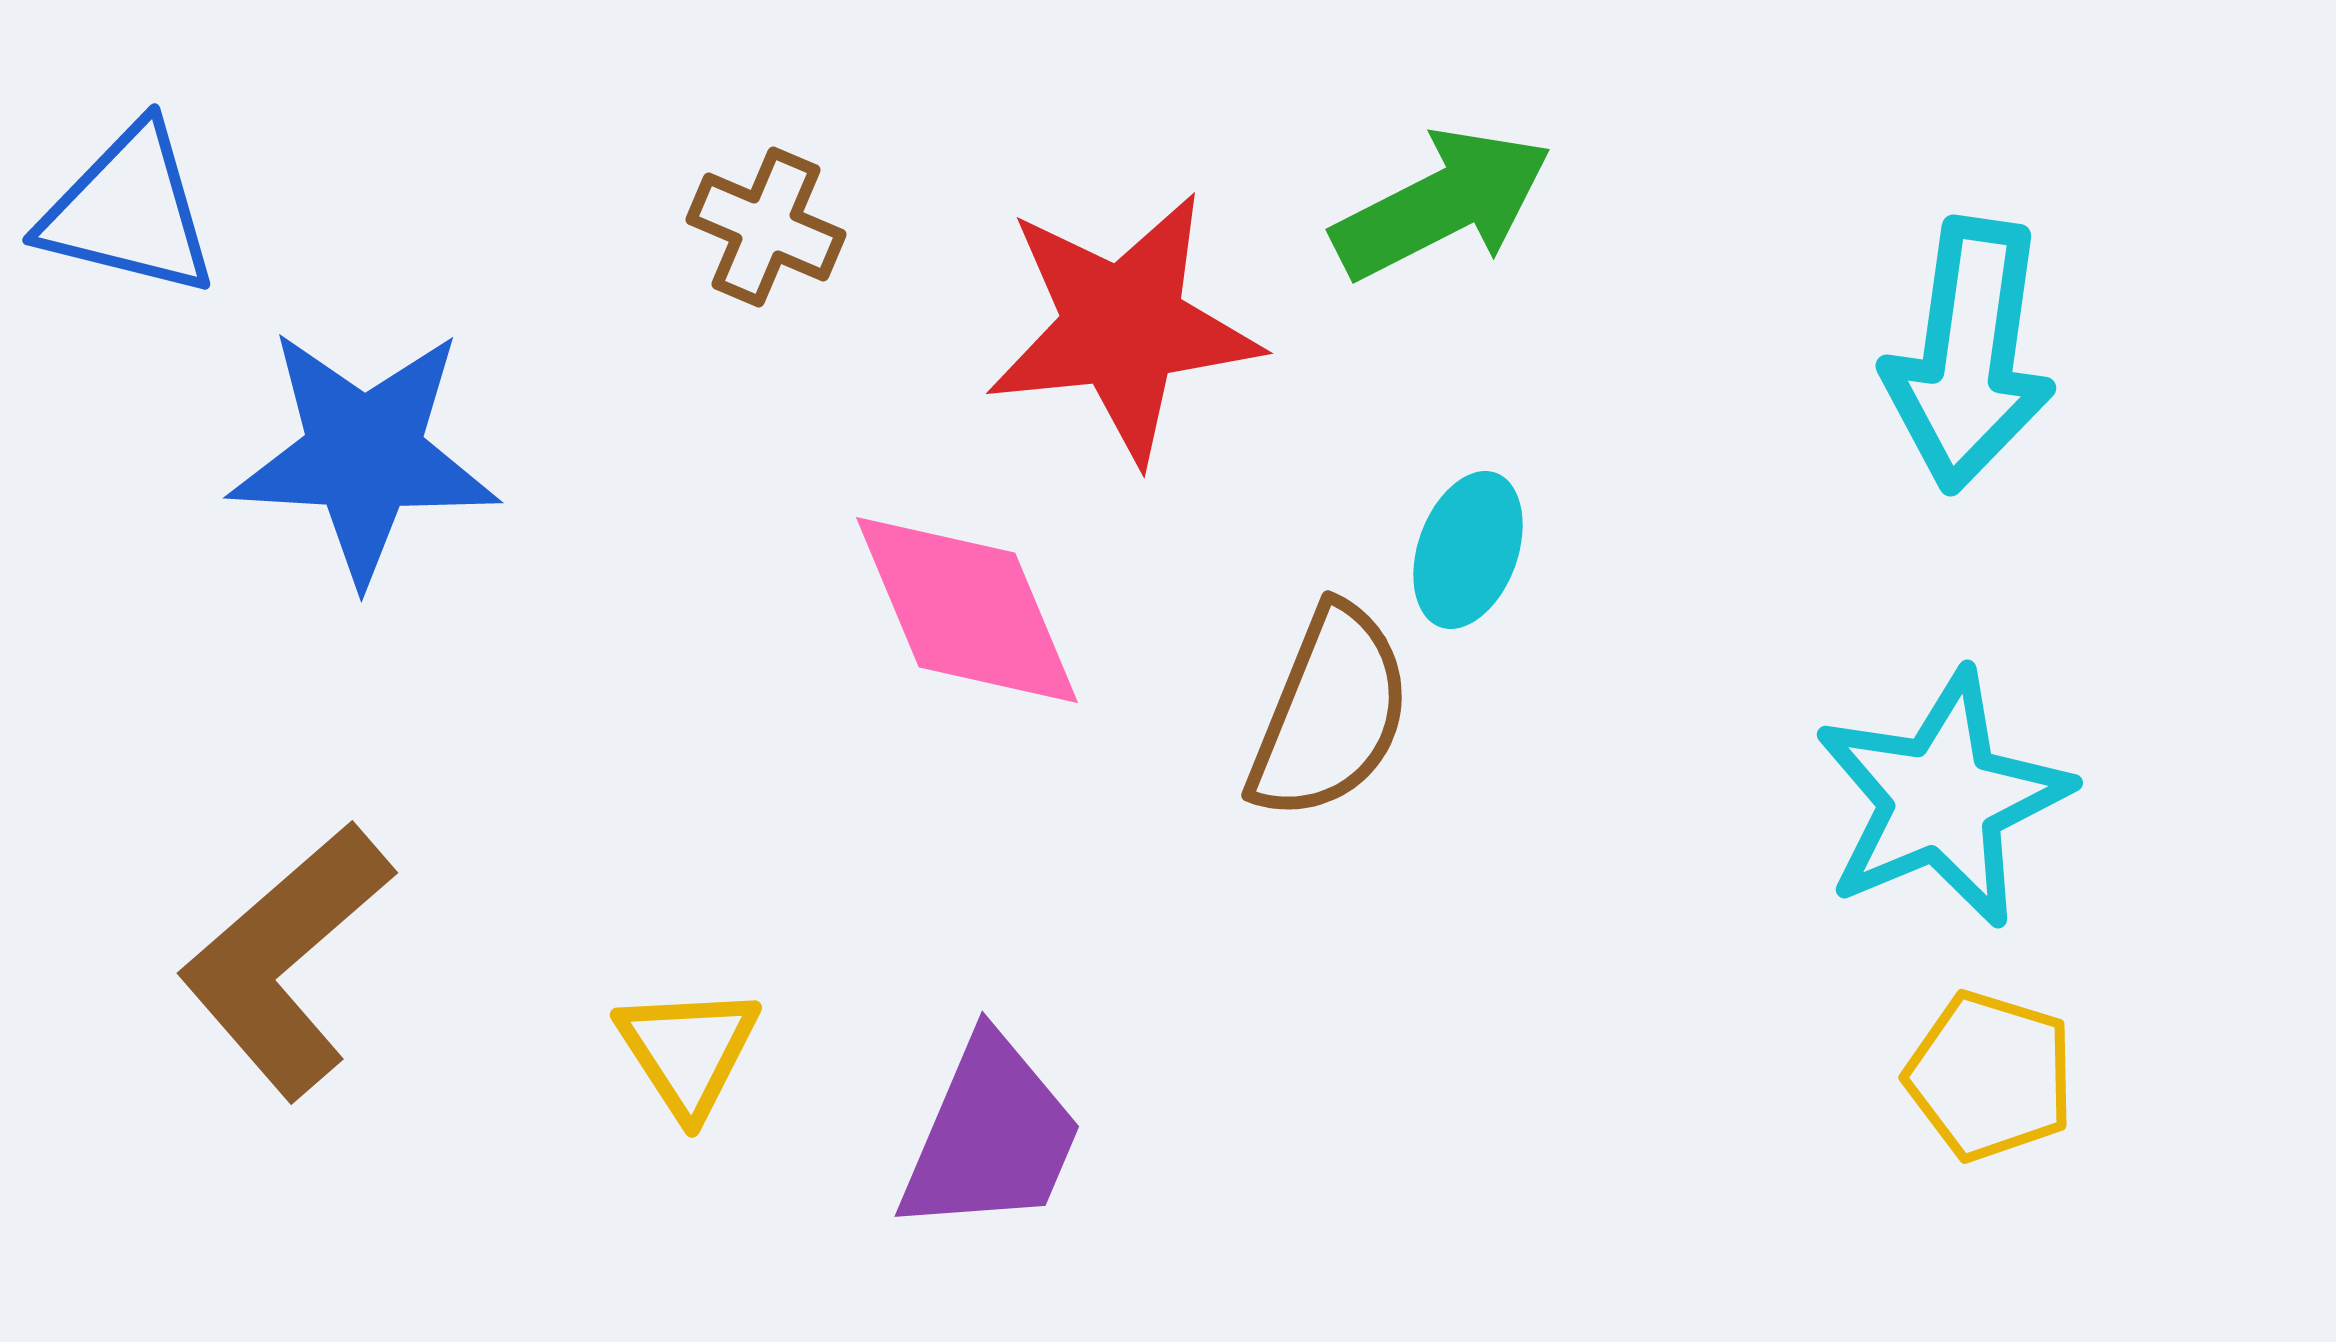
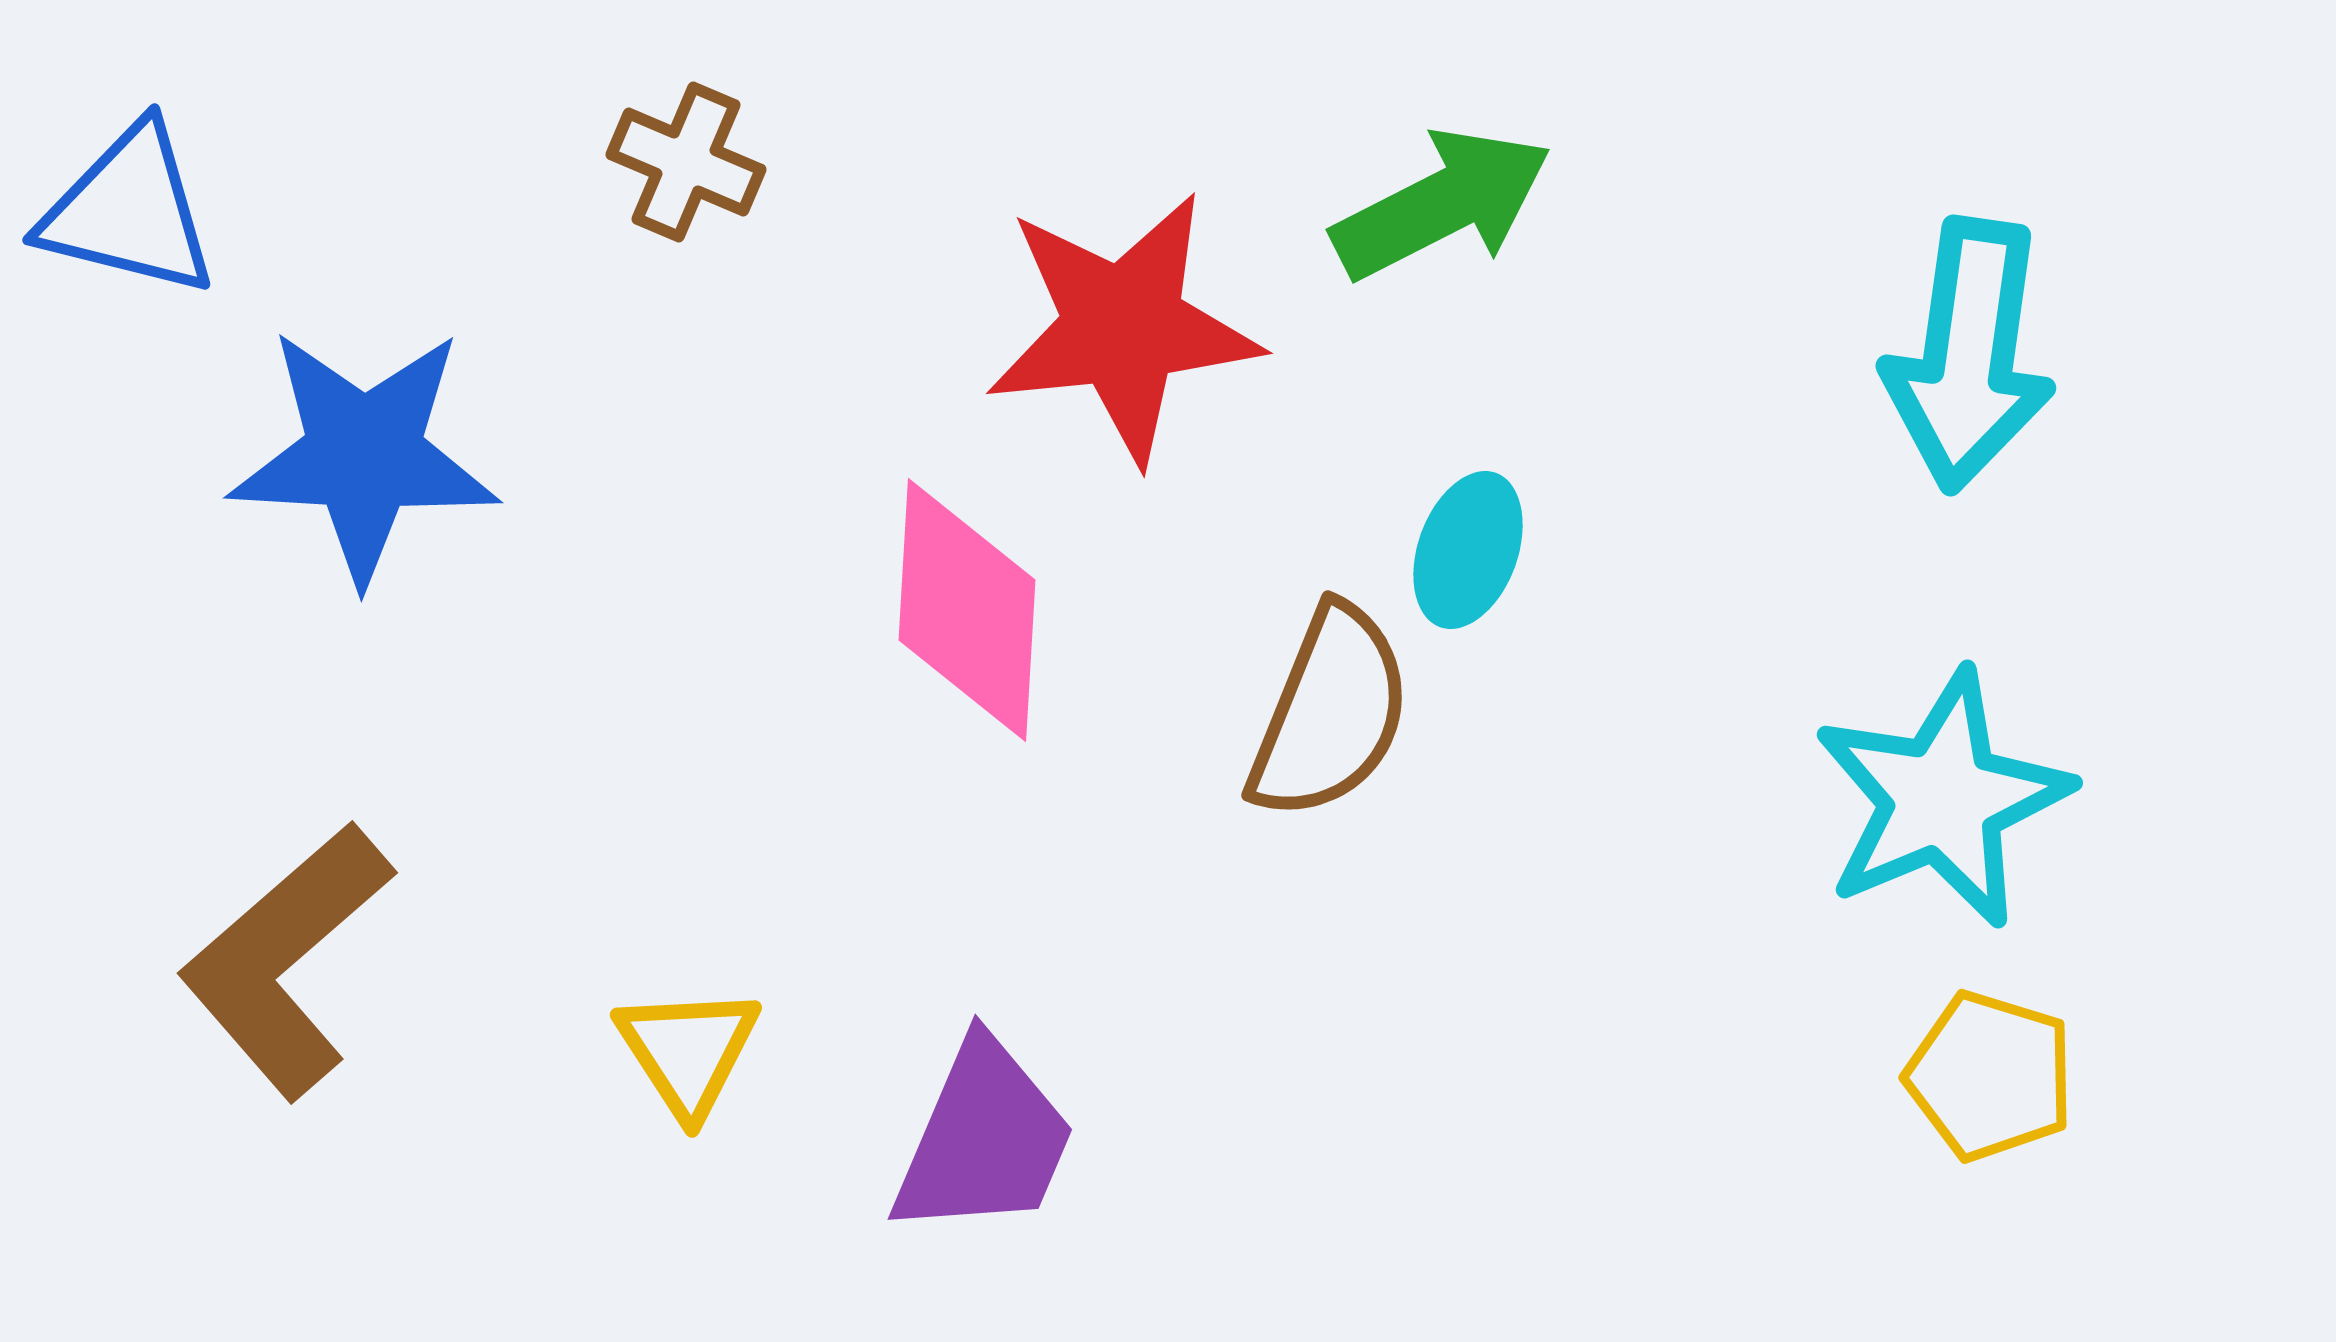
brown cross: moved 80 px left, 65 px up
pink diamond: rotated 26 degrees clockwise
purple trapezoid: moved 7 px left, 3 px down
